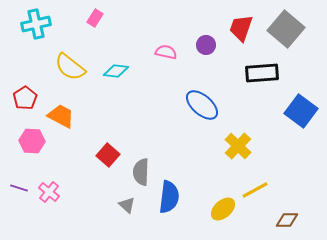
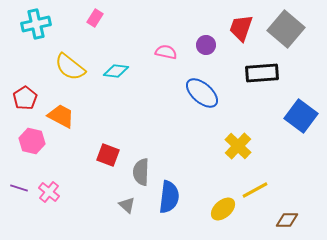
blue ellipse: moved 12 px up
blue square: moved 5 px down
pink hexagon: rotated 10 degrees clockwise
red square: rotated 20 degrees counterclockwise
